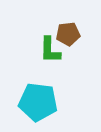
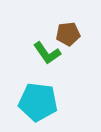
green L-shape: moved 3 px left, 3 px down; rotated 36 degrees counterclockwise
